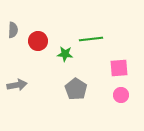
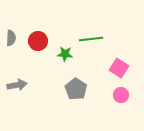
gray semicircle: moved 2 px left, 8 px down
pink square: rotated 36 degrees clockwise
